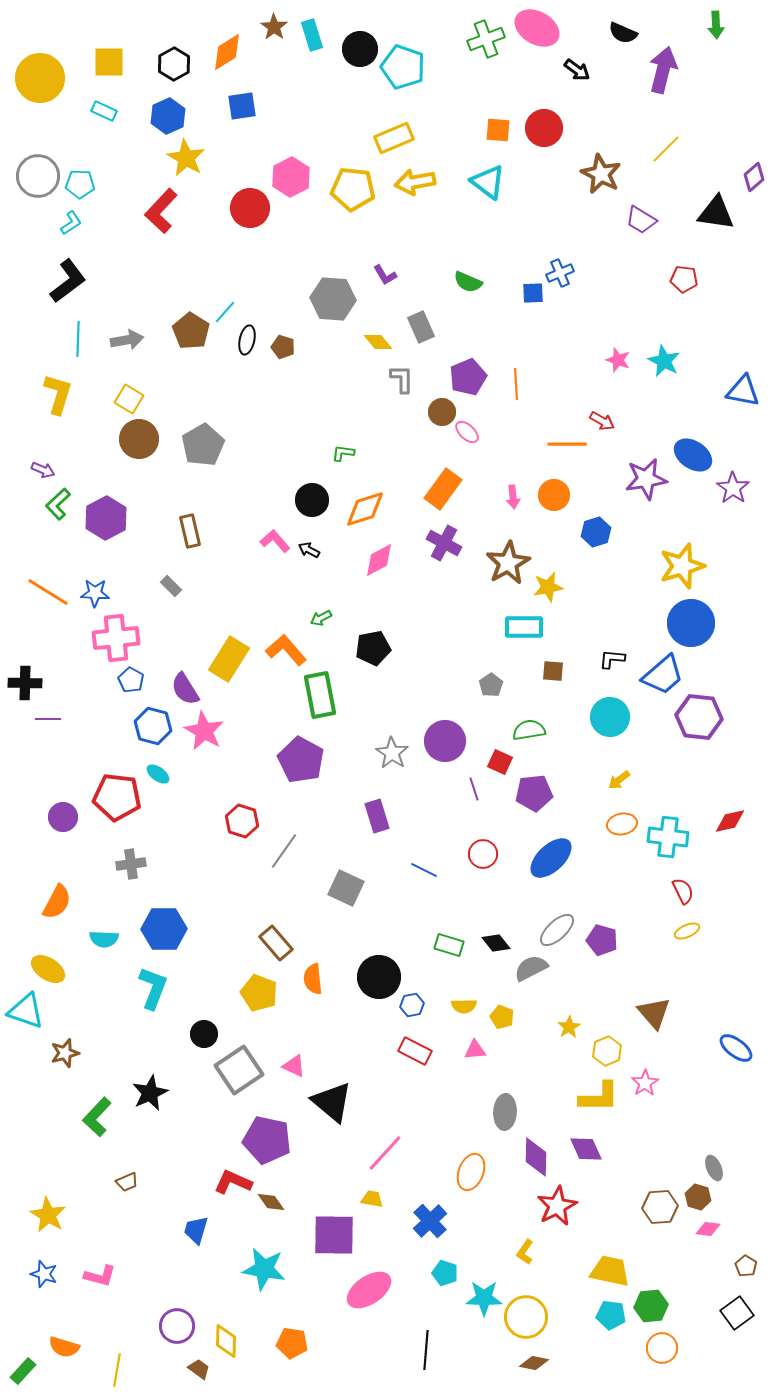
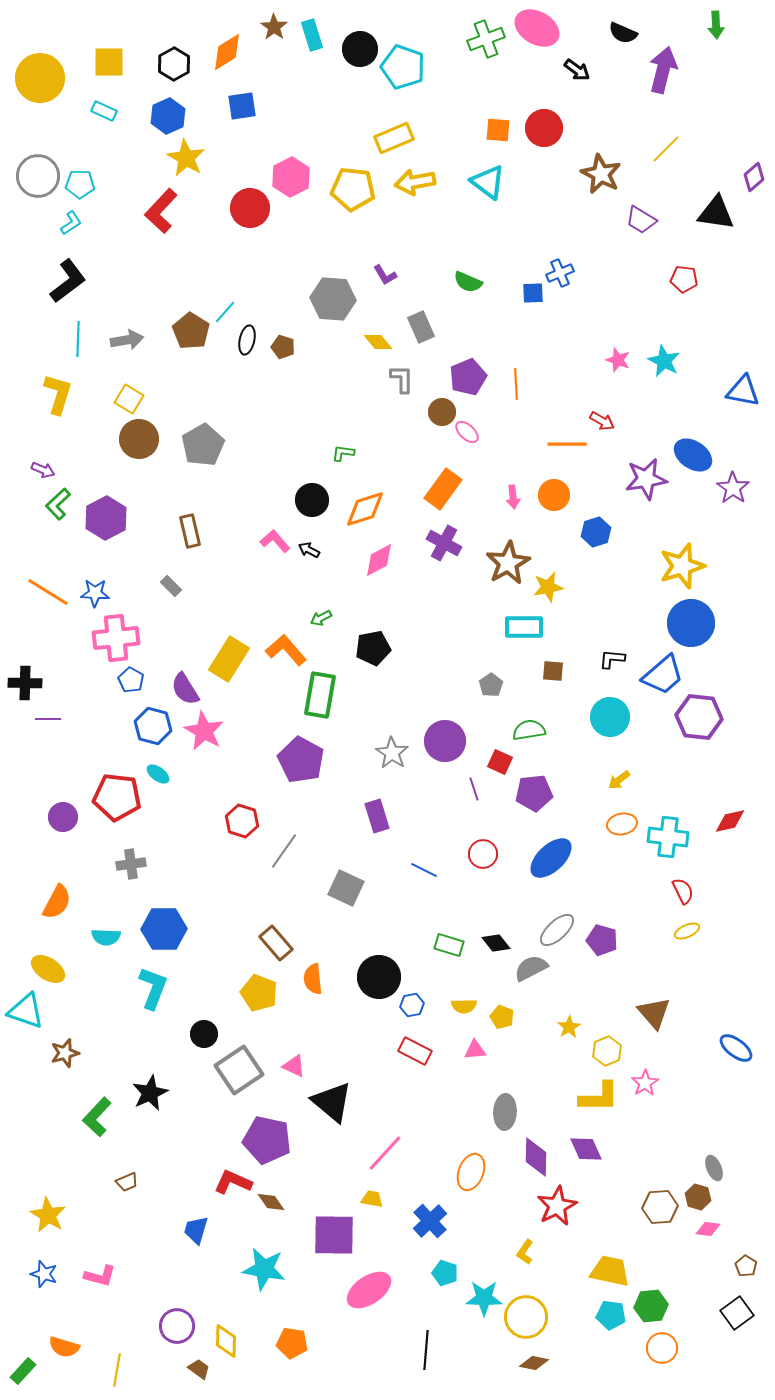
green rectangle at (320, 695): rotated 21 degrees clockwise
cyan semicircle at (104, 939): moved 2 px right, 2 px up
